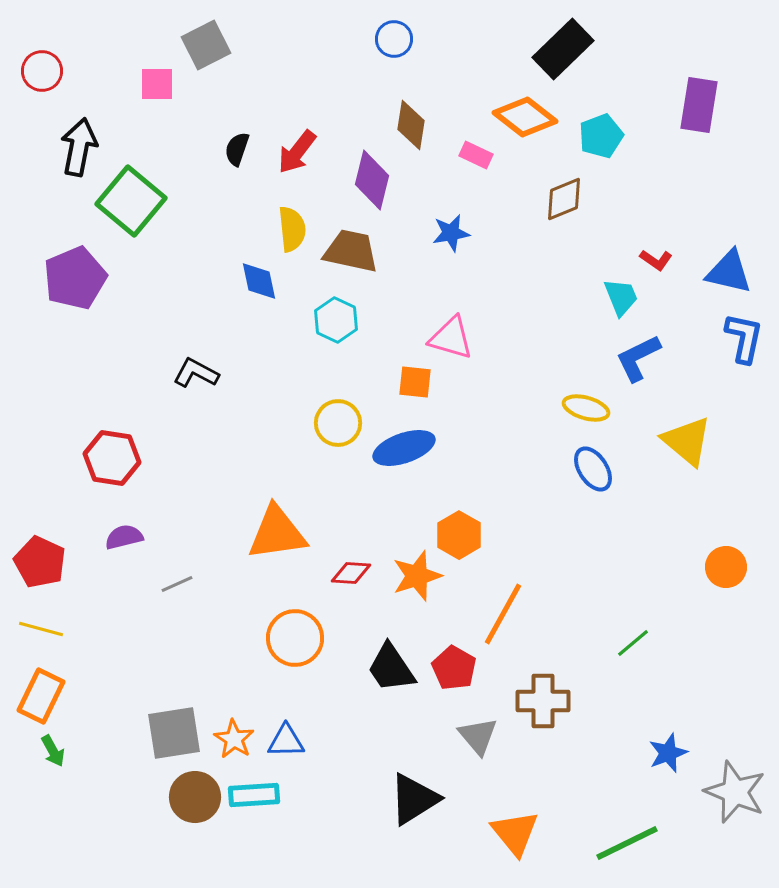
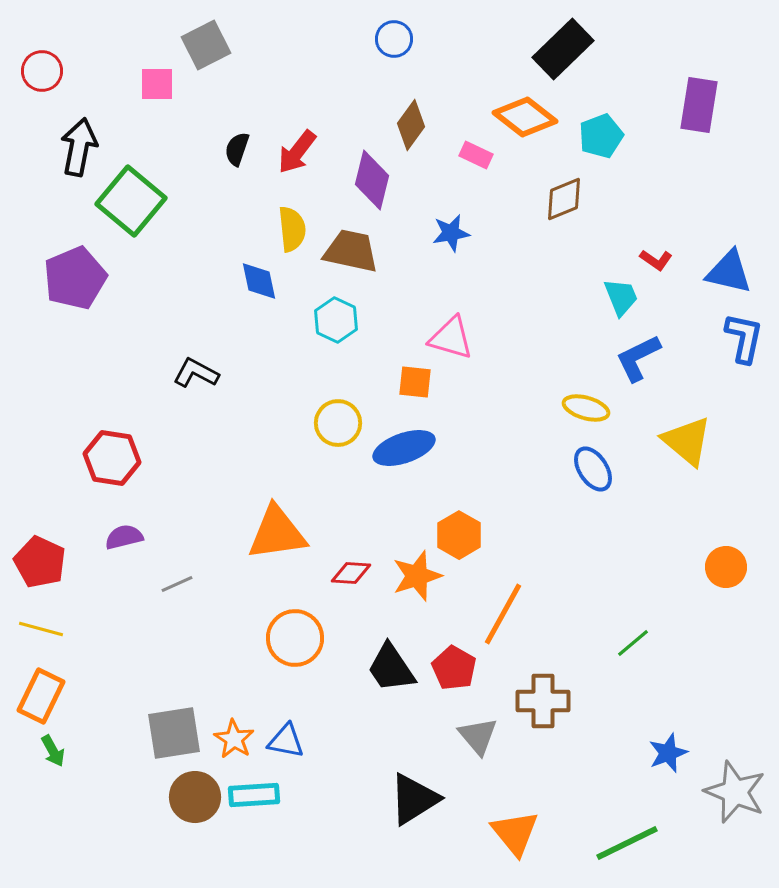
brown diamond at (411, 125): rotated 27 degrees clockwise
blue triangle at (286, 741): rotated 12 degrees clockwise
